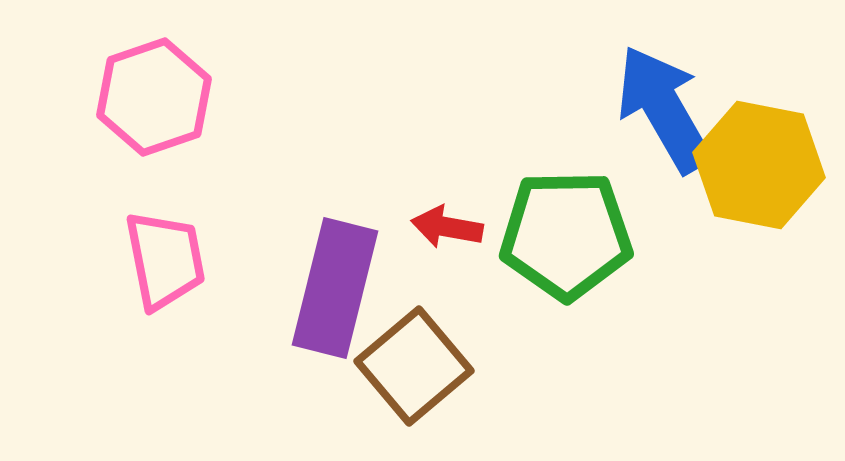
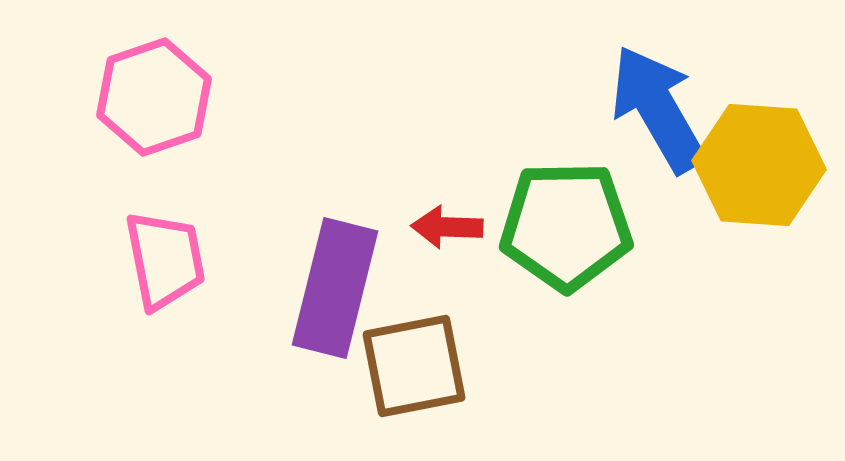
blue arrow: moved 6 px left
yellow hexagon: rotated 7 degrees counterclockwise
red arrow: rotated 8 degrees counterclockwise
green pentagon: moved 9 px up
brown square: rotated 29 degrees clockwise
